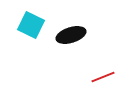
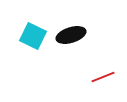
cyan square: moved 2 px right, 11 px down
